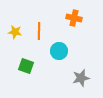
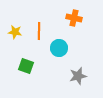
cyan circle: moved 3 px up
gray star: moved 3 px left, 2 px up
